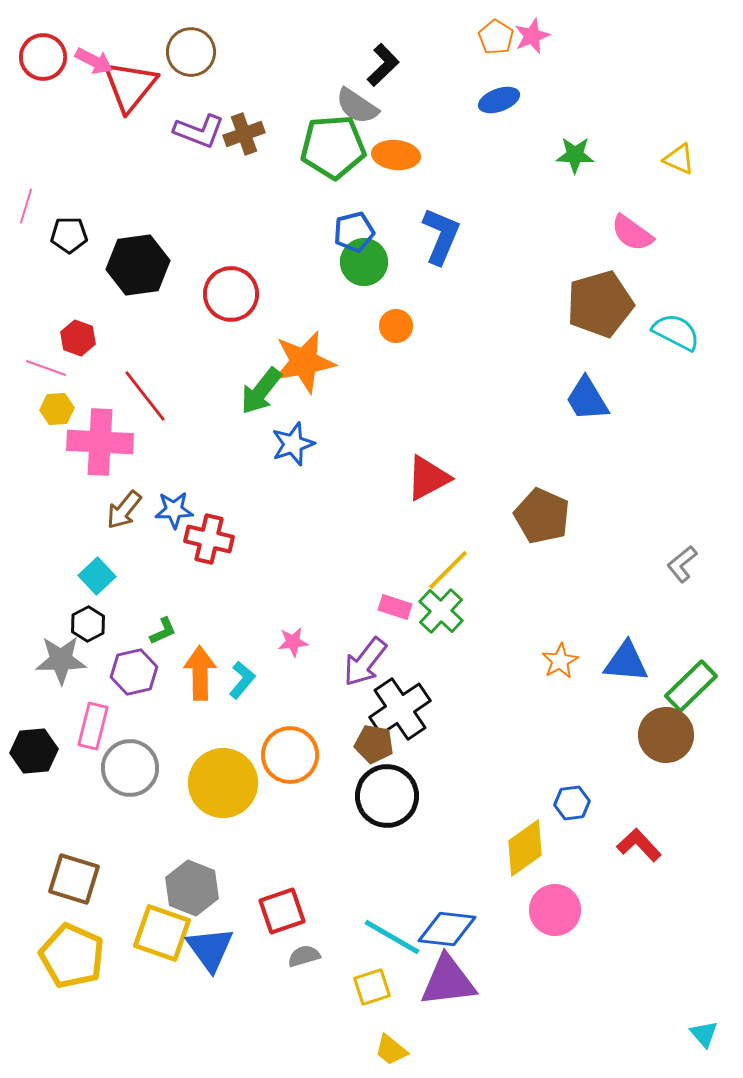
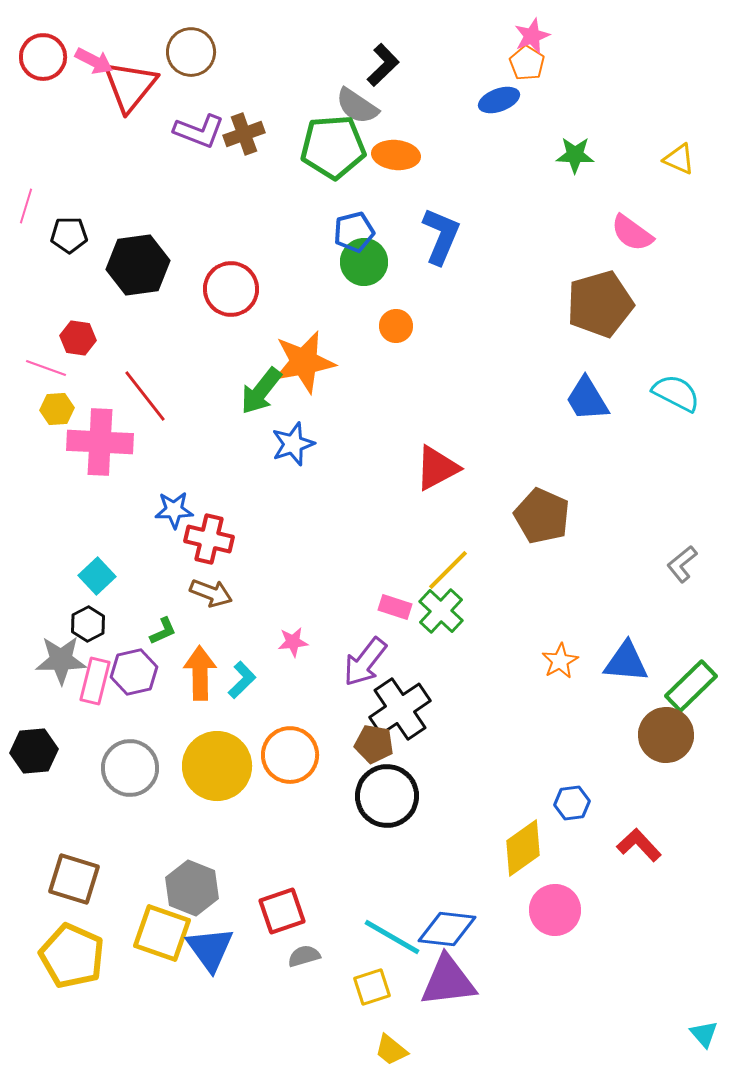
orange pentagon at (496, 37): moved 31 px right, 26 px down
red circle at (231, 294): moved 5 px up
cyan semicircle at (676, 332): moved 61 px down
red hexagon at (78, 338): rotated 12 degrees counterclockwise
red triangle at (428, 478): moved 9 px right, 10 px up
brown arrow at (124, 510): moved 87 px right, 83 px down; rotated 108 degrees counterclockwise
cyan L-shape at (242, 680): rotated 6 degrees clockwise
pink rectangle at (93, 726): moved 2 px right, 45 px up
yellow circle at (223, 783): moved 6 px left, 17 px up
yellow diamond at (525, 848): moved 2 px left
